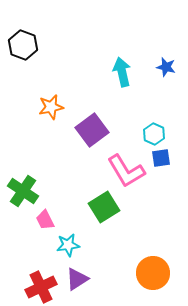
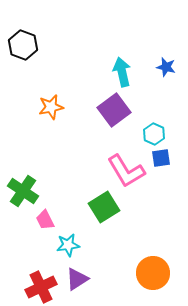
purple square: moved 22 px right, 20 px up
